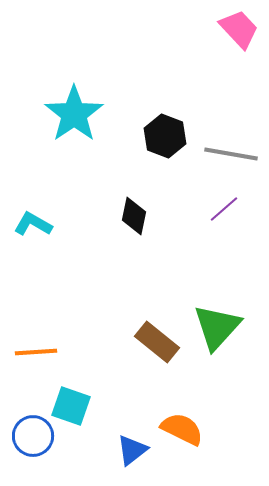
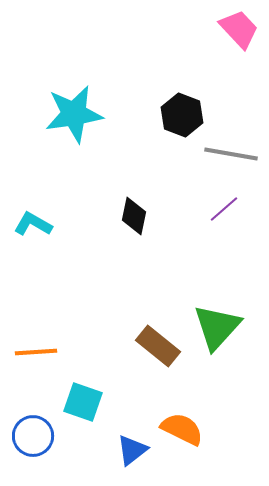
cyan star: rotated 26 degrees clockwise
black hexagon: moved 17 px right, 21 px up
brown rectangle: moved 1 px right, 4 px down
cyan square: moved 12 px right, 4 px up
